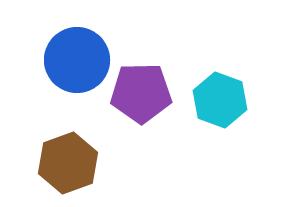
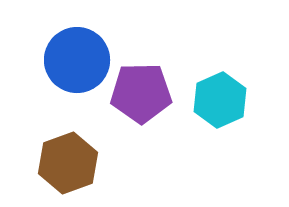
cyan hexagon: rotated 16 degrees clockwise
